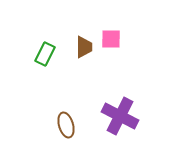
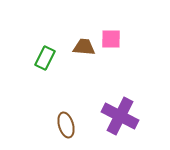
brown trapezoid: rotated 85 degrees counterclockwise
green rectangle: moved 4 px down
